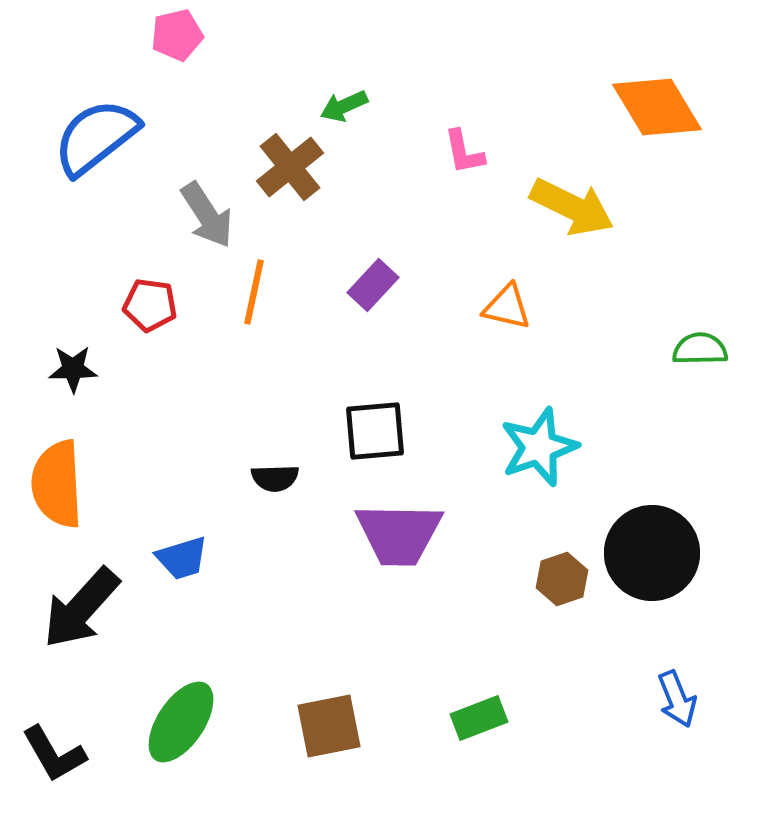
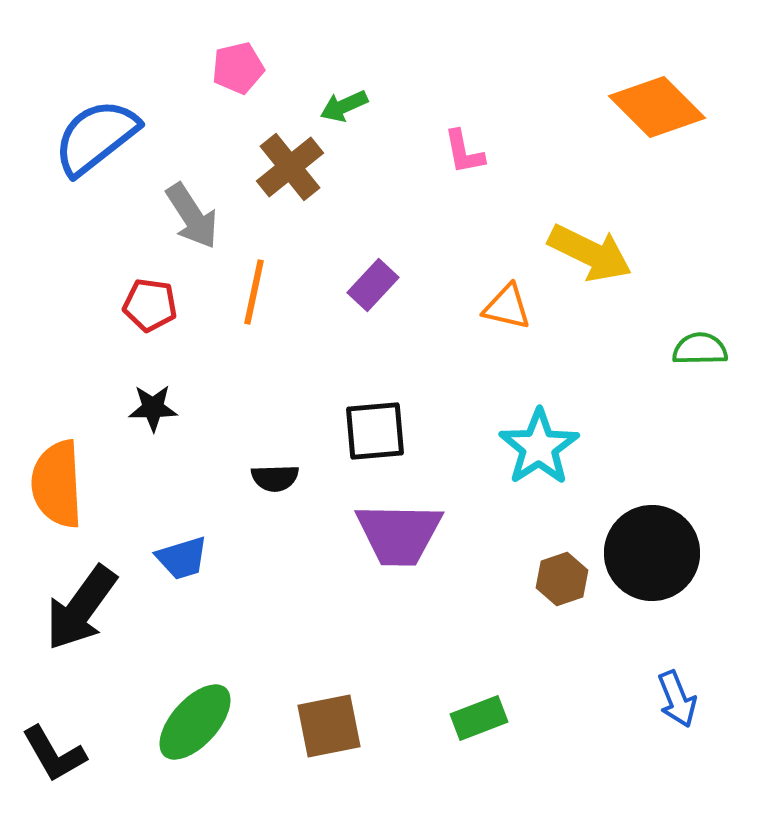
pink pentagon: moved 61 px right, 33 px down
orange diamond: rotated 14 degrees counterclockwise
yellow arrow: moved 18 px right, 46 px down
gray arrow: moved 15 px left, 1 px down
black star: moved 80 px right, 39 px down
cyan star: rotated 14 degrees counterclockwise
black arrow: rotated 6 degrees counterclockwise
green ellipse: moved 14 px right; rotated 8 degrees clockwise
